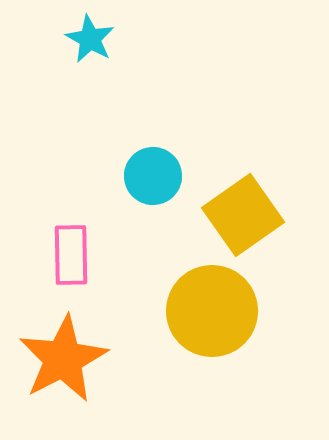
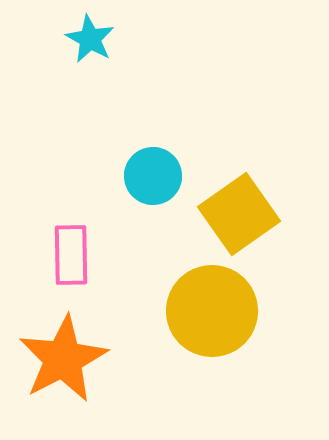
yellow square: moved 4 px left, 1 px up
